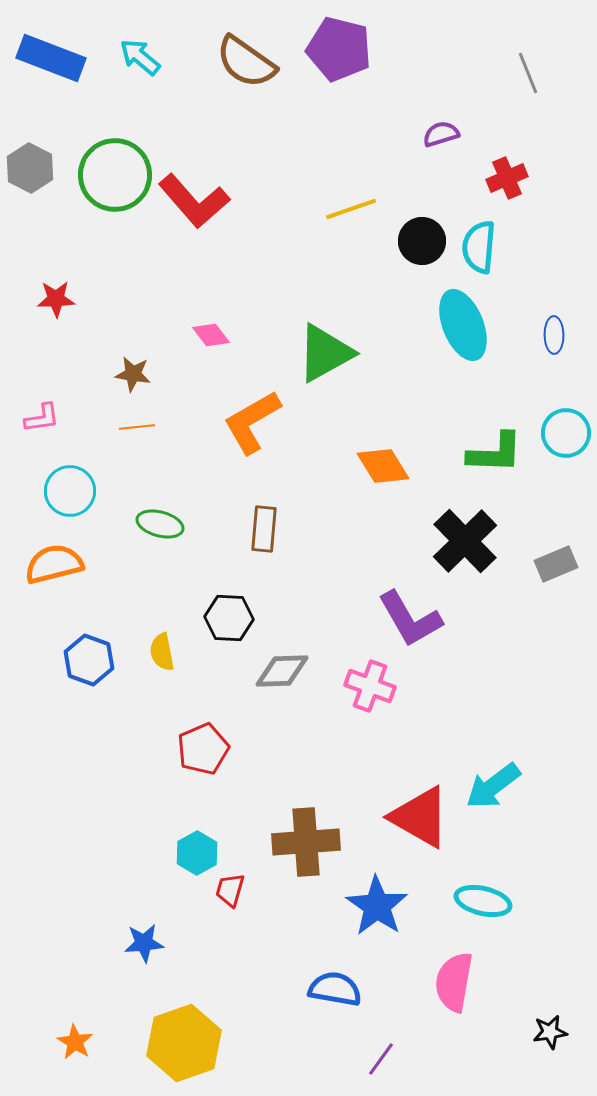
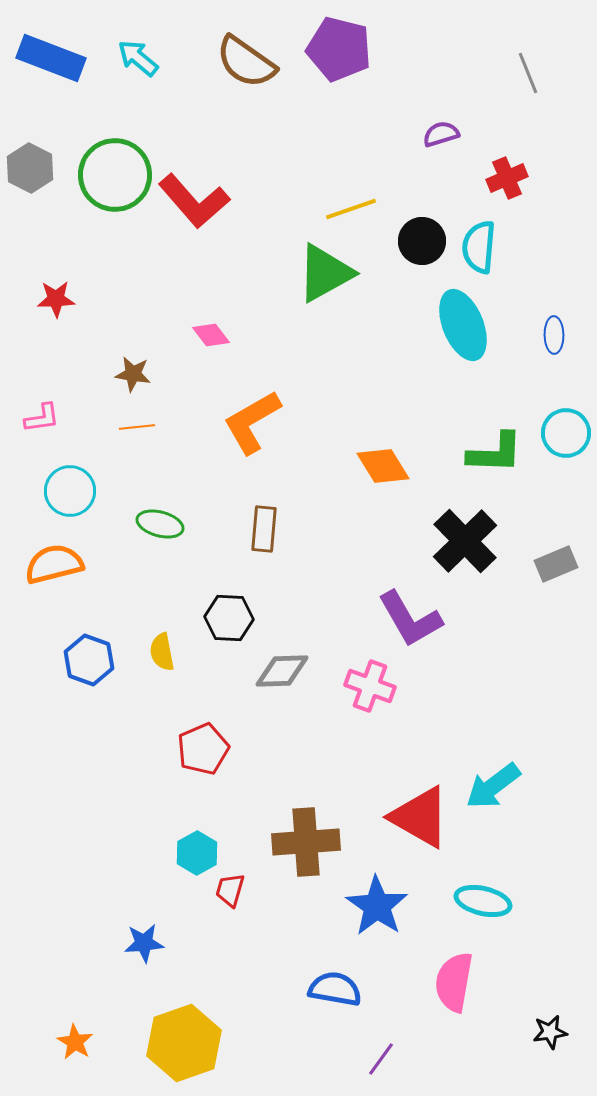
cyan arrow at (140, 57): moved 2 px left, 1 px down
green triangle at (325, 353): moved 80 px up
